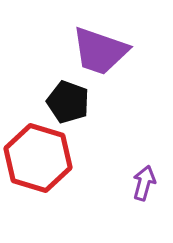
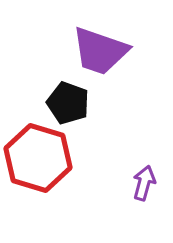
black pentagon: moved 1 px down
